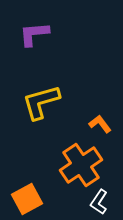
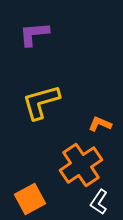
orange L-shape: rotated 30 degrees counterclockwise
orange square: moved 3 px right
